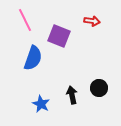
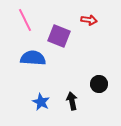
red arrow: moved 3 px left, 1 px up
blue semicircle: rotated 105 degrees counterclockwise
black circle: moved 4 px up
black arrow: moved 6 px down
blue star: moved 2 px up
